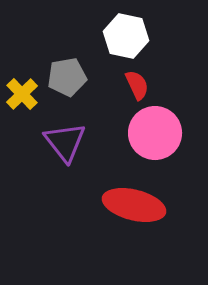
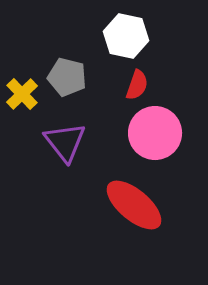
gray pentagon: rotated 24 degrees clockwise
red semicircle: rotated 44 degrees clockwise
red ellipse: rotated 26 degrees clockwise
